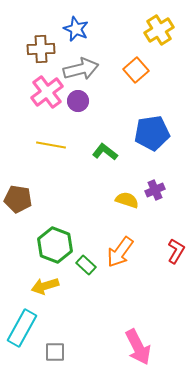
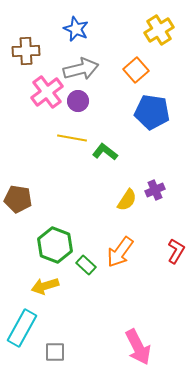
brown cross: moved 15 px left, 2 px down
blue pentagon: moved 21 px up; rotated 16 degrees clockwise
yellow line: moved 21 px right, 7 px up
yellow semicircle: rotated 105 degrees clockwise
